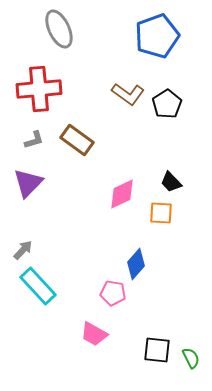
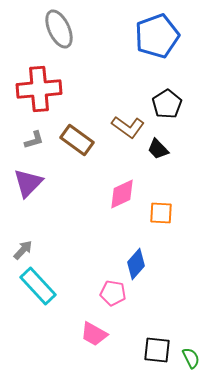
brown L-shape: moved 33 px down
black trapezoid: moved 13 px left, 33 px up
